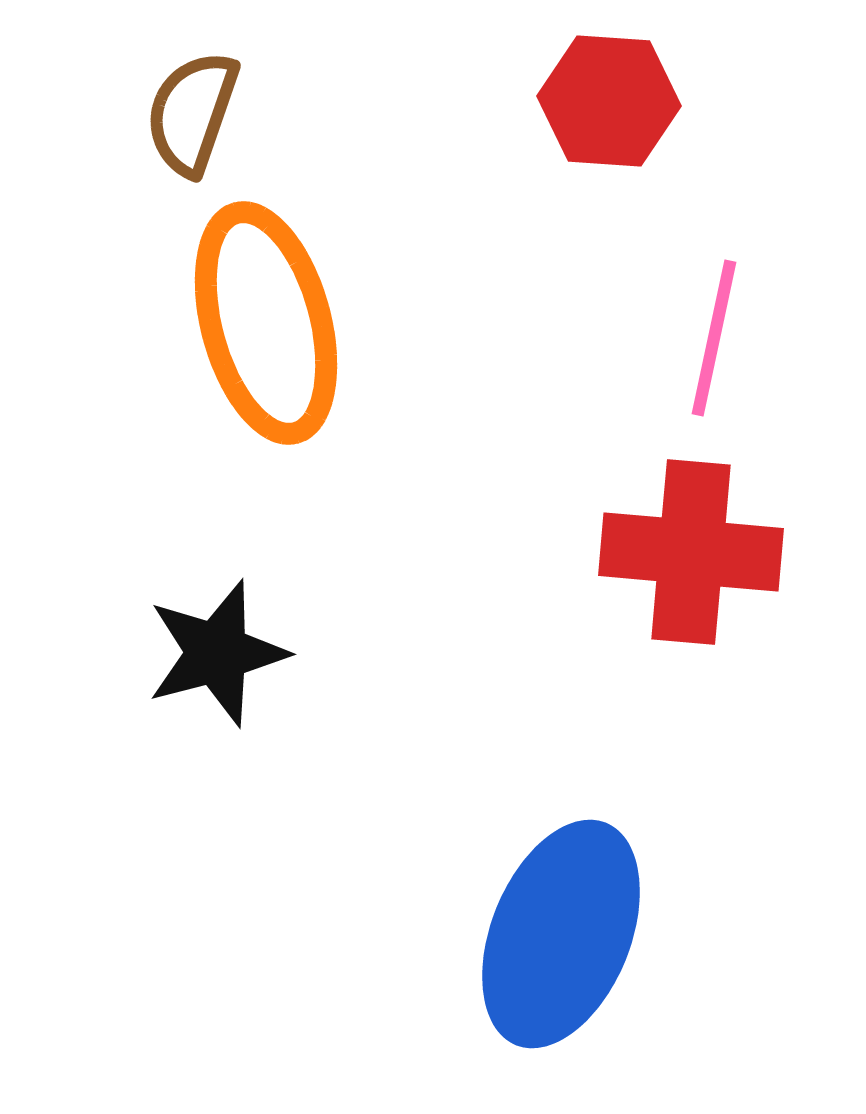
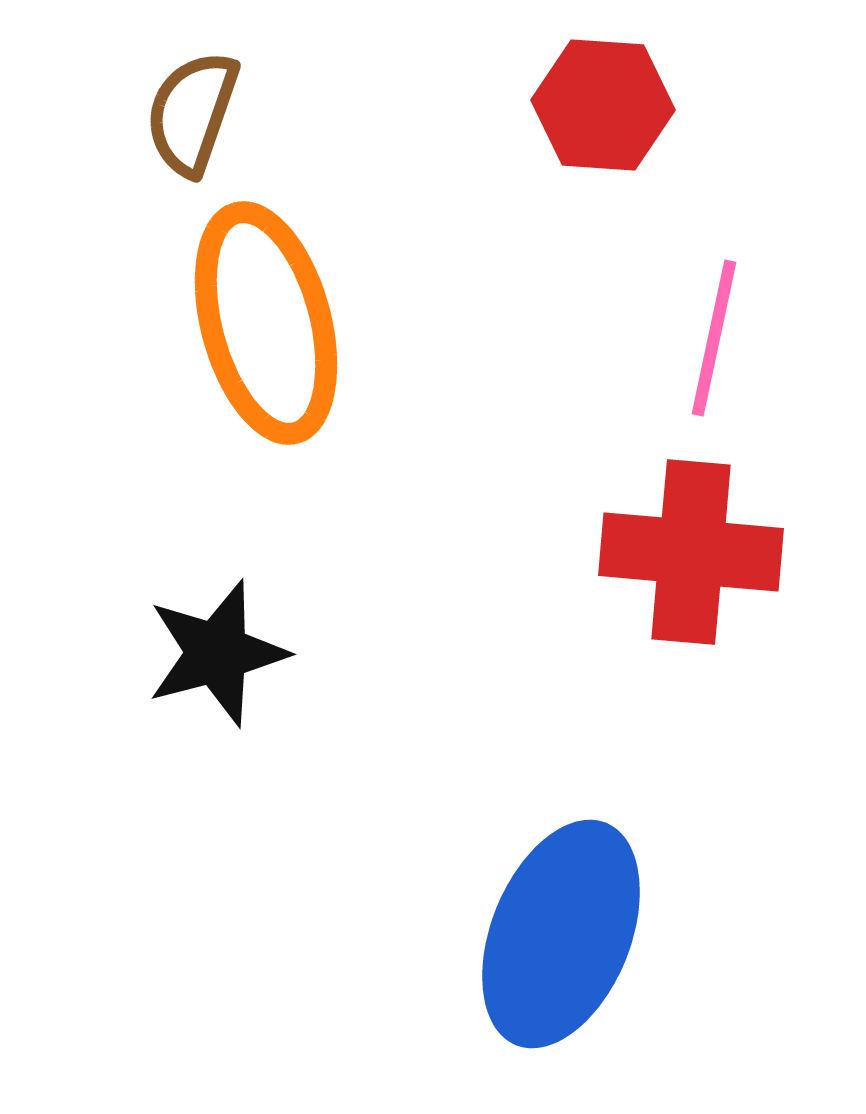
red hexagon: moved 6 px left, 4 px down
